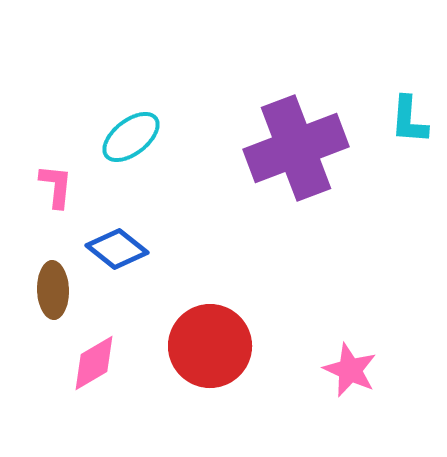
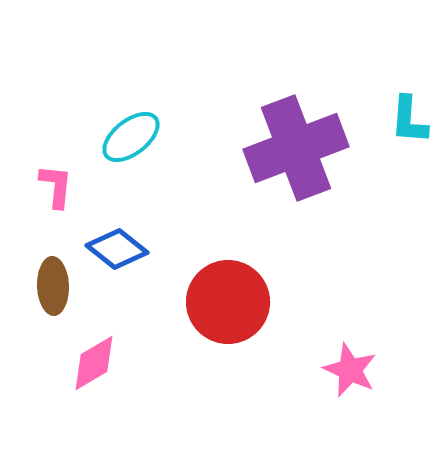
brown ellipse: moved 4 px up
red circle: moved 18 px right, 44 px up
